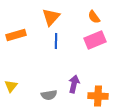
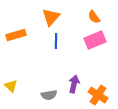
yellow triangle: rotated 24 degrees counterclockwise
orange cross: moved 1 px up; rotated 30 degrees clockwise
